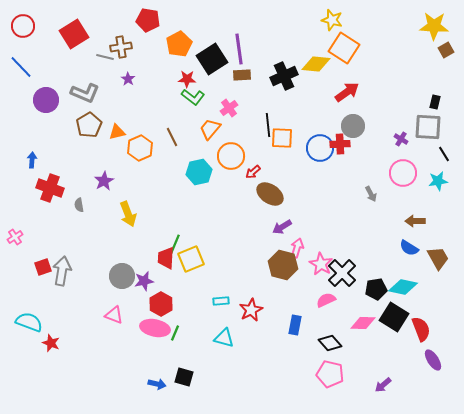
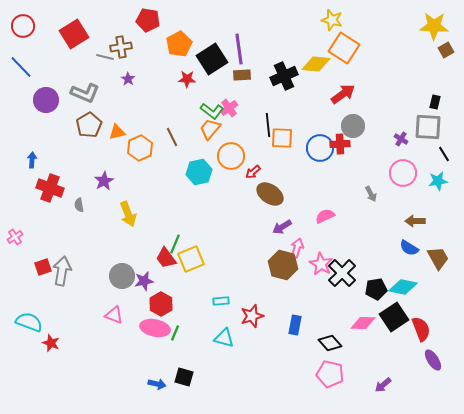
red arrow at (347, 92): moved 4 px left, 2 px down
green L-shape at (193, 97): moved 19 px right, 14 px down
red trapezoid at (166, 258): rotated 40 degrees counterclockwise
pink semicircle at (326, 300): moved 1 px left, 84 px up
red star at (251, 310): moved 1 px right, 6 px down; rotated 10 degrees clockwise
black square at (394, 317): rotated 24 degrees clockwise
